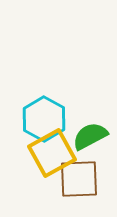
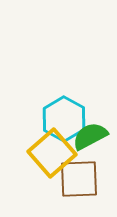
cyan hexagon: moved 20 px right
yellow square: rotated 12 degrees counterclockwise
